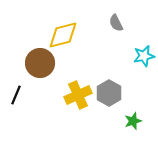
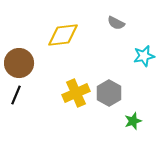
gray semicircle: rotated 36 degrees counterclockwise
yellow diamond: rotated 8 degrees clockwise
brown circle: moved 21 px left
yellow cross: moved 2 px left, 2 px up
